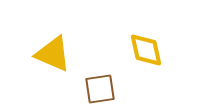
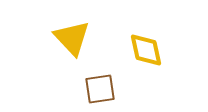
yellow triangle: moved 19 px right, 16 px up; rotated 24 degrees clockwise
